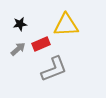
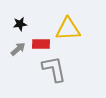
yellow triangle: moved 2 px right, 4 px down
red rectangle: rotated 24 degrees clockwise
gray L-shape: rotated 80 degrees counterclockwise
